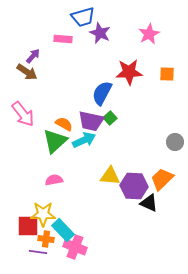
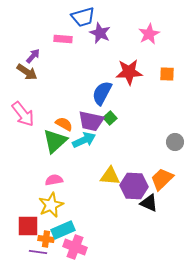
yellow star: moved 8 px right, 9 px up; rotated 25 degrees counterclockwise
cyan rectangle: rotated 70 degrees counterclockwise
